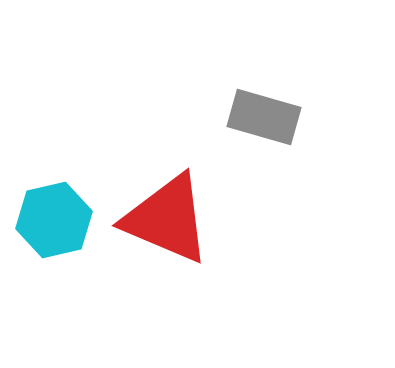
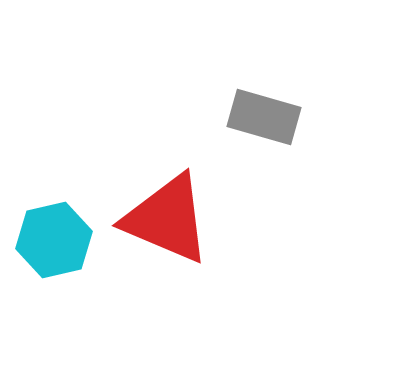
cyan hexagon: moved 20 px down
